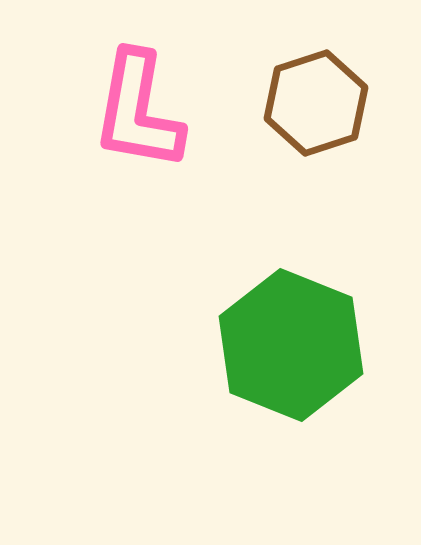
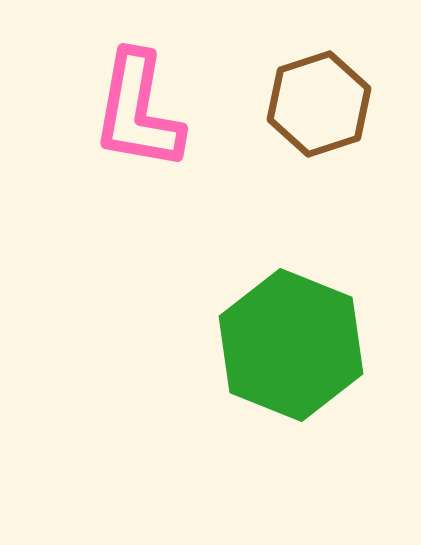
brown hexagon: moved 3 px right, 1 px down
